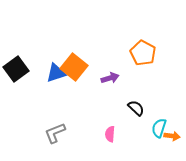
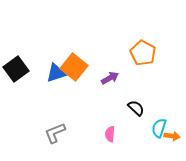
purple arrow: rotated 12 degrees counterclockwise
